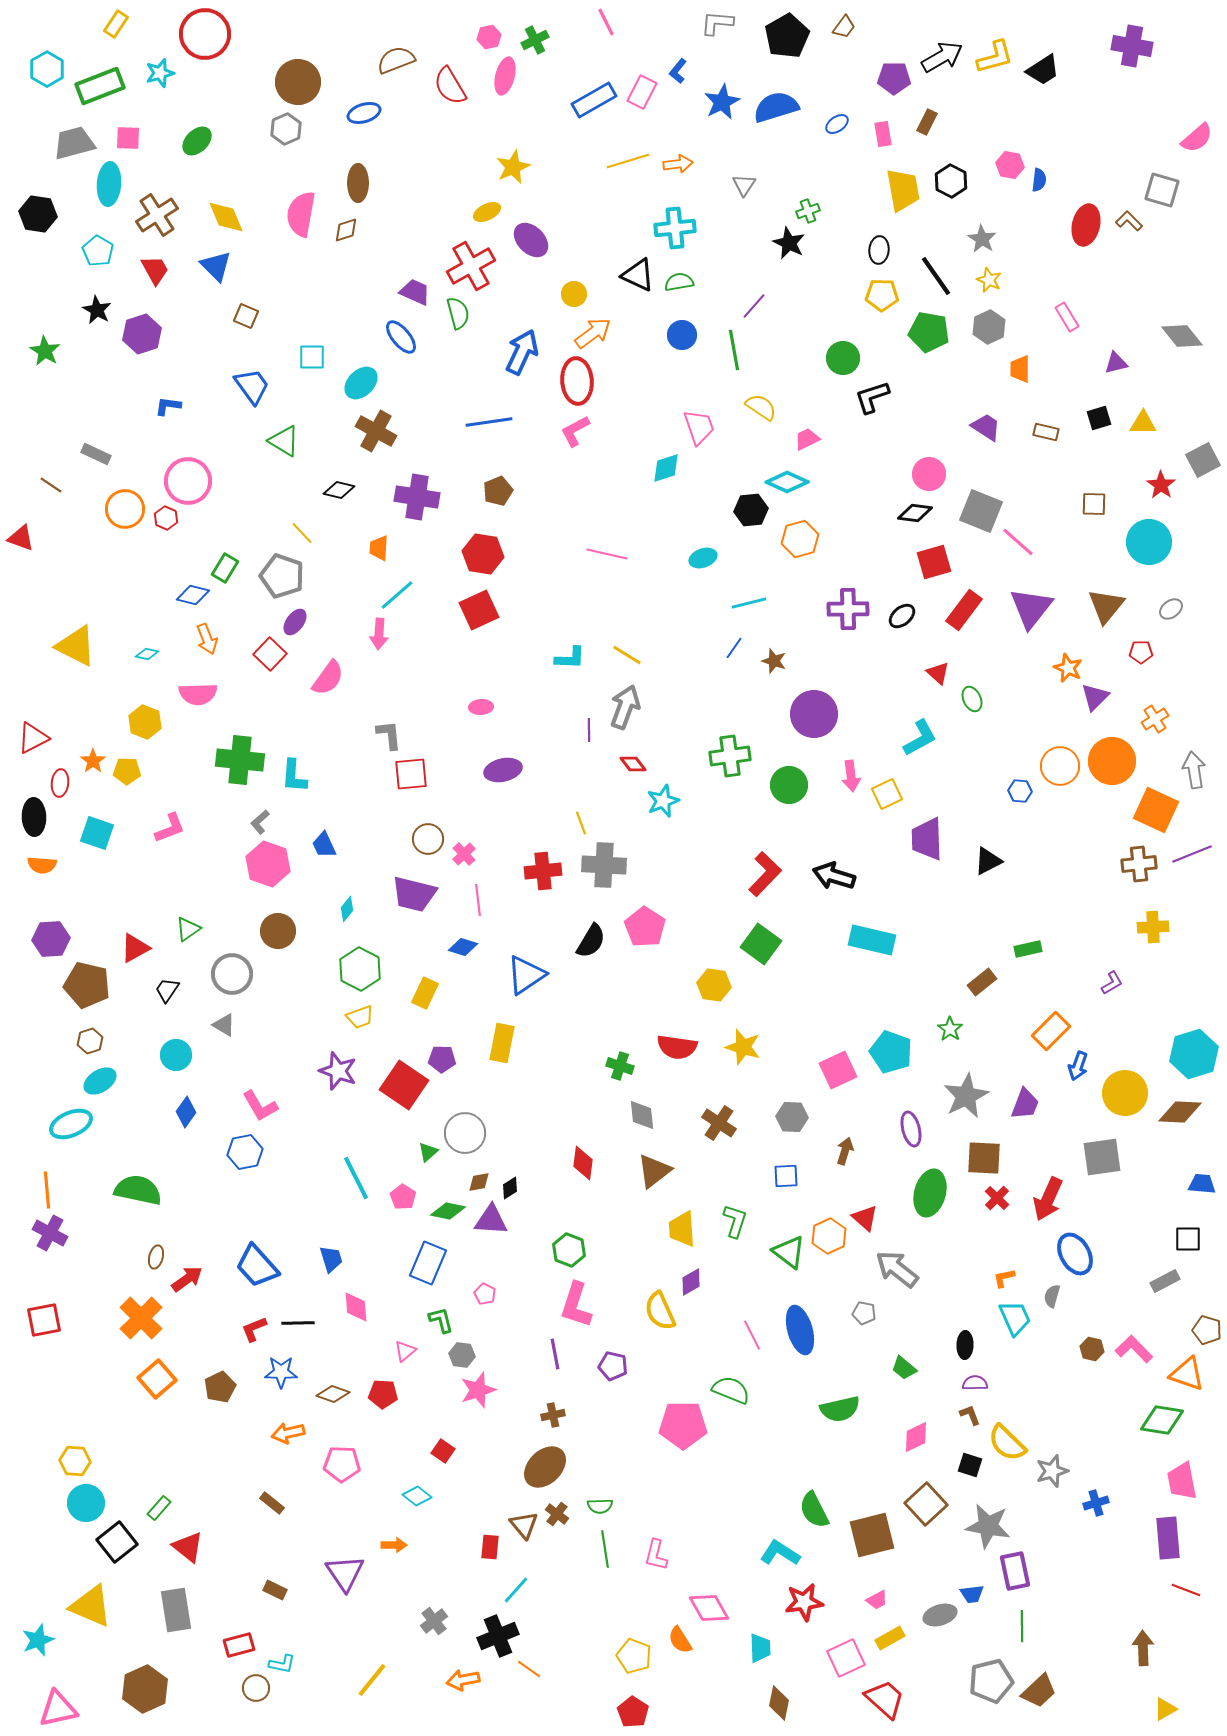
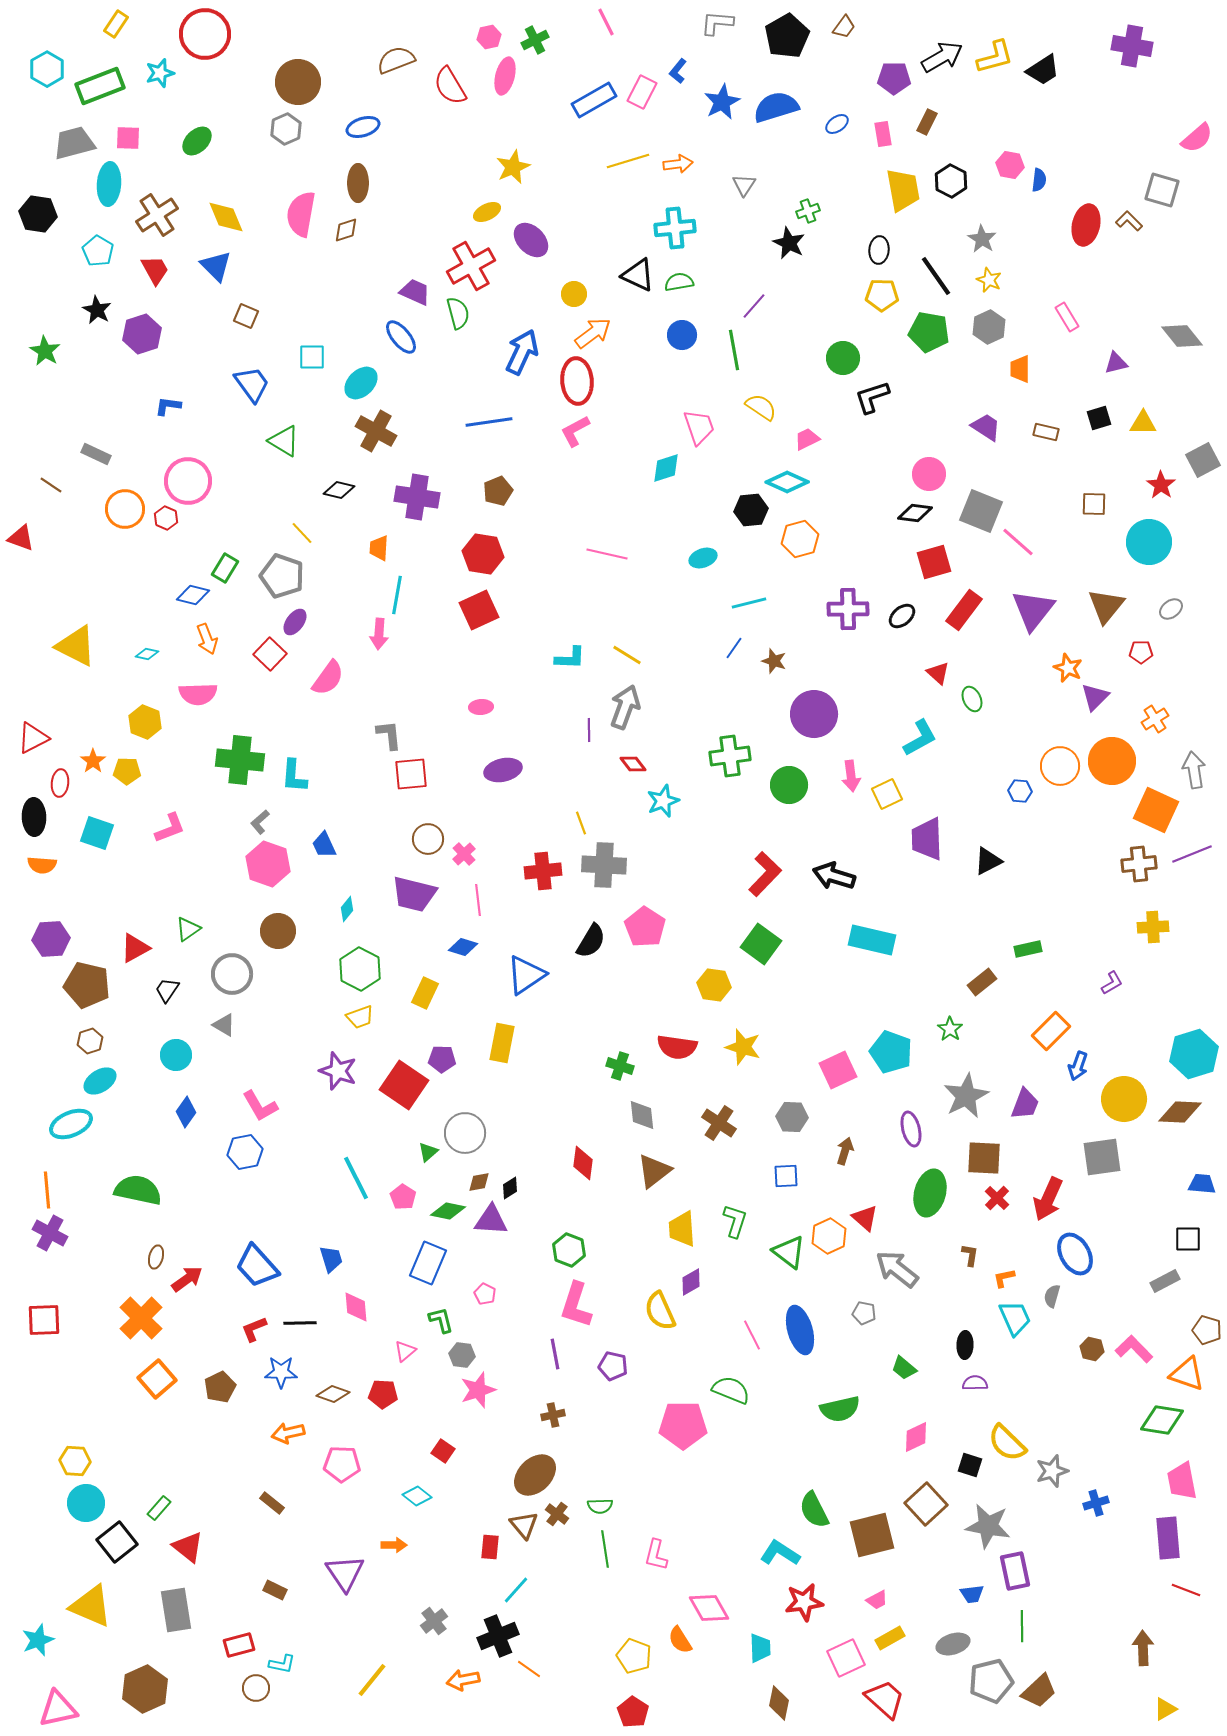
blue ellipse at (364, 113): moved 1 px left, 14 px down
blue trapezoid at (252, 386): moved 2 px up
cyan line at (397, 595): rotated 39 degrees counterclockwise
purple triangle at (1031, 608): moved 2 px right, 2 px down
yellow circle at (1125, 1093): moved 1 px left, 6 px down
red square at (44, 1320): rotated 9 degrees clockwise
black line at (298, 1323): moved 2 px right
brown L-shape at (970, 1415): moved 160 px up; rotated 30 degrees clockwise
brown ellipse at (545, 1467): moved 10 px left, 8 px down
gray ellipse at (940, 1615): moved 13 px right, 29 px down
